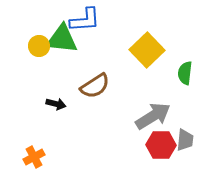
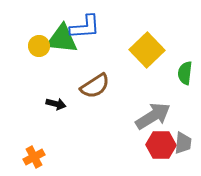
blue L-shape: moved 7 px down
gray trapezoid: moved 2 px left, 3 px down
